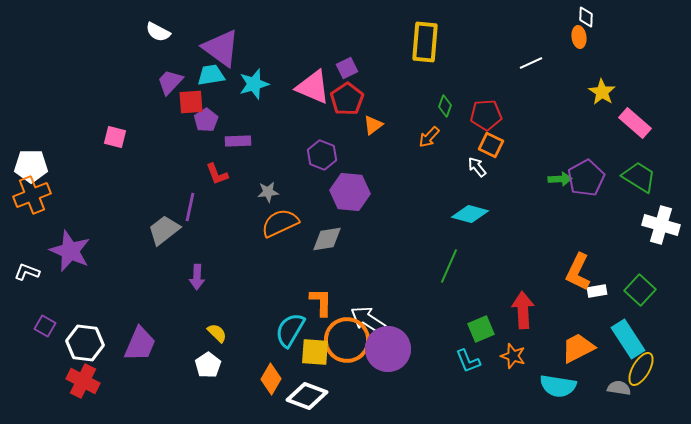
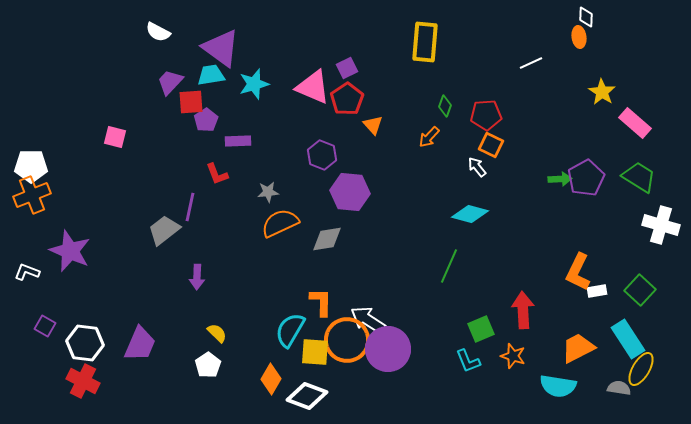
orange triangle at (373, 125): rotated 35 degrees counterclockwise
